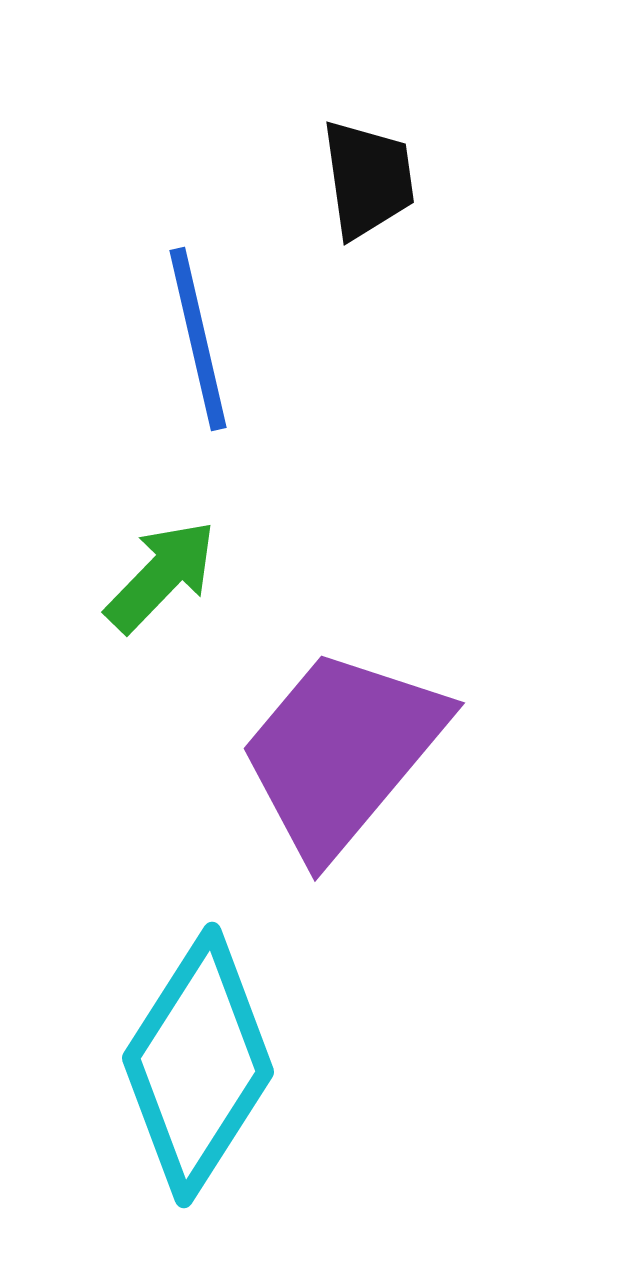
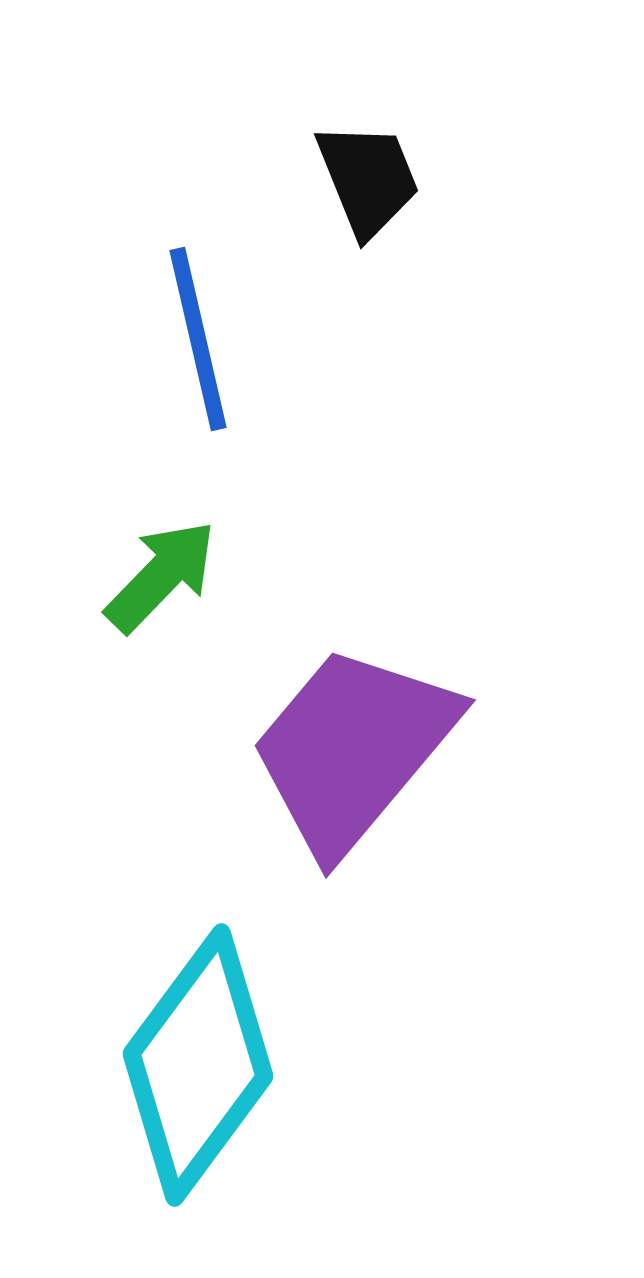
black trapezoid: rotated 14 degrees counterclockwise
purple trapezoid: moved 11 px right, 3 px up
cyan diamond: rotated 4 degrees clockwise
